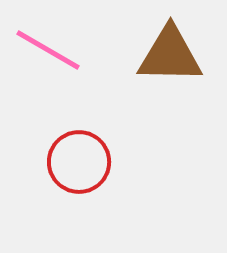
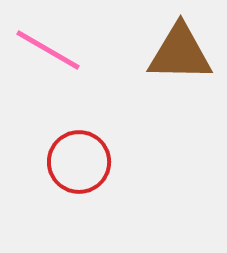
brown triangle: moved 10 px right, 2 px up
